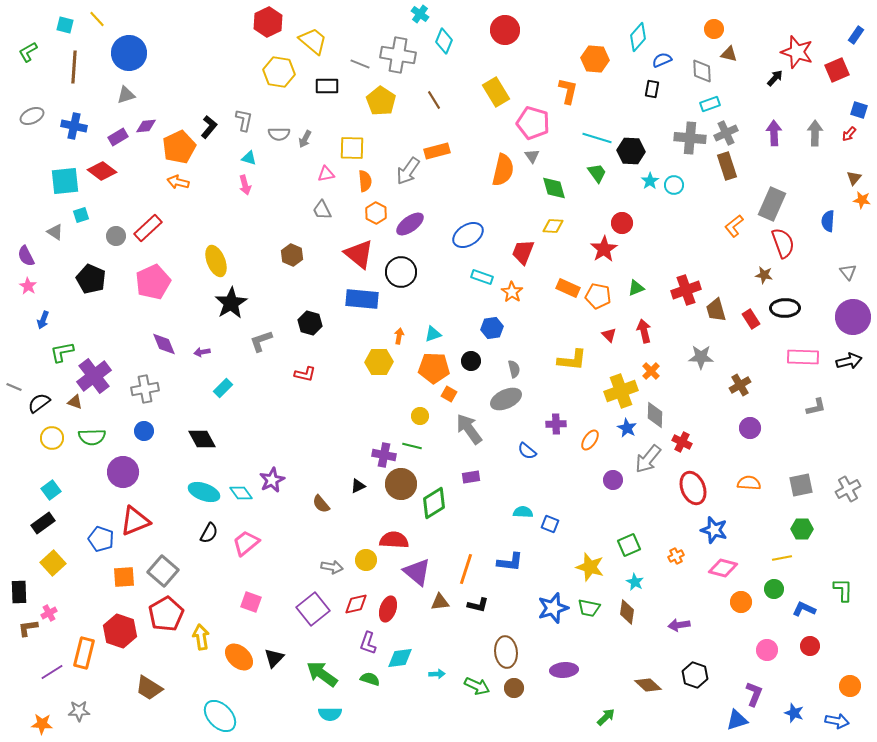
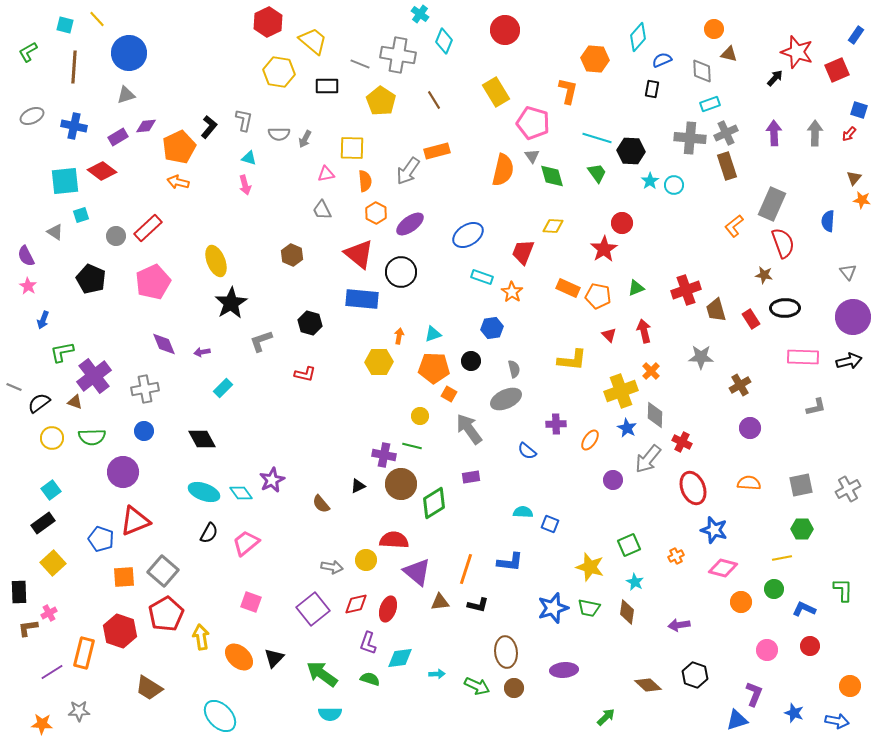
green diamond at (554, 188): moved 2 px left, 12 px up
